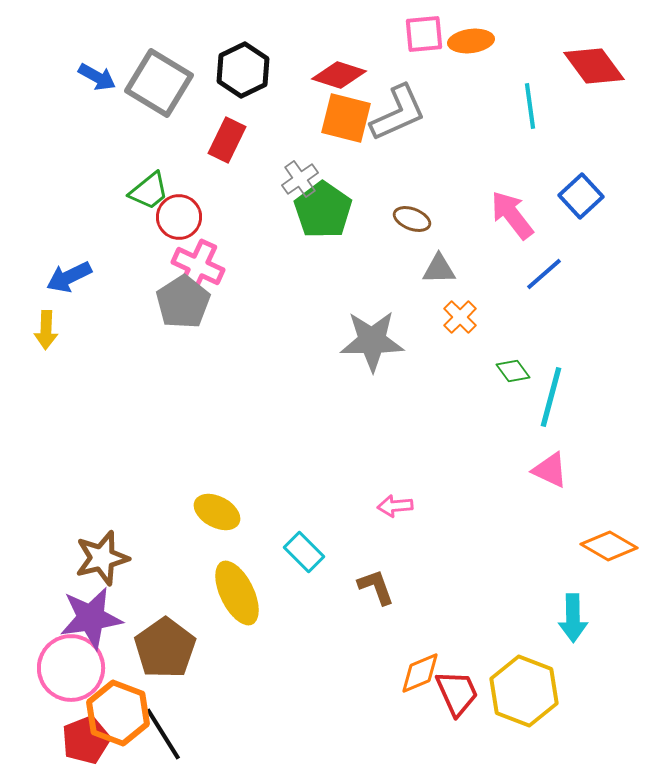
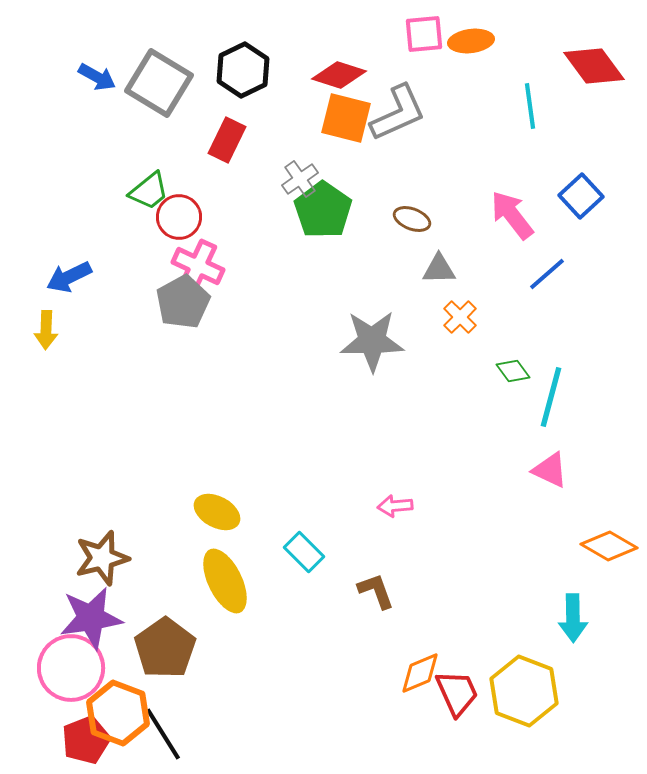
blue line at (544, 274): moved 3 px right
gray pentagon at (183, 302): rotated 4 degrees clockwise
brown L-shape at (376, 587): moved 4 px down
yellow ellipse at (237, 593): moved 12 px left, 12 px up
